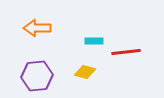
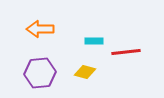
orange arrow: moved 3 px right, 1 px down
purple hexagon: moved 3 px right, 3 px up
